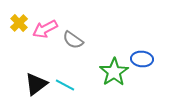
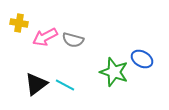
yellow cross: rotated 36 degrees counterclockwise
pink arrow: moved 8 px down
gray semicircle: rotated 20 degrees counterclockwise
blue ellipse: rotated 25 degrees clockwise
green star: rotated 20 degrees counterclockwise
